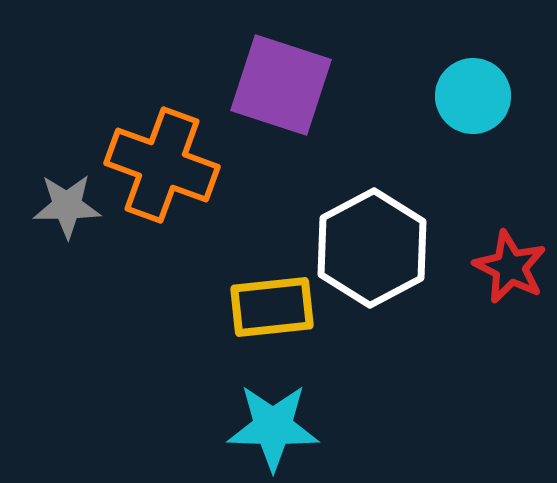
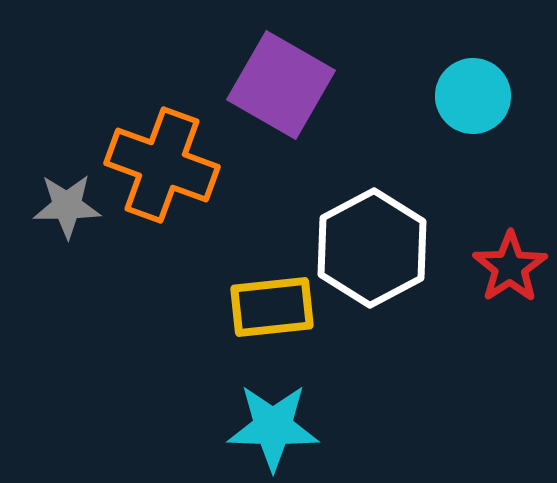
purple square: rotated 12 degrees clockwise
red star: rotated 12 degrees clockwise
